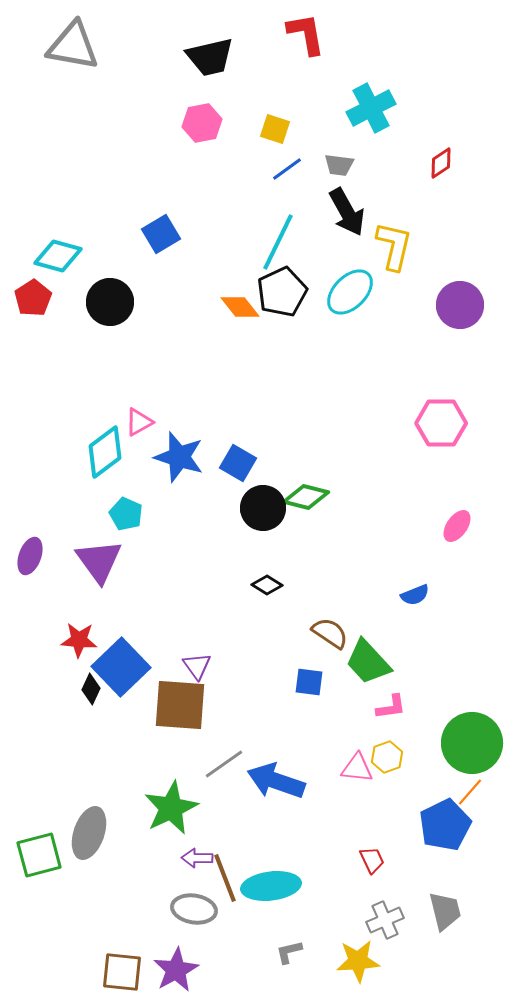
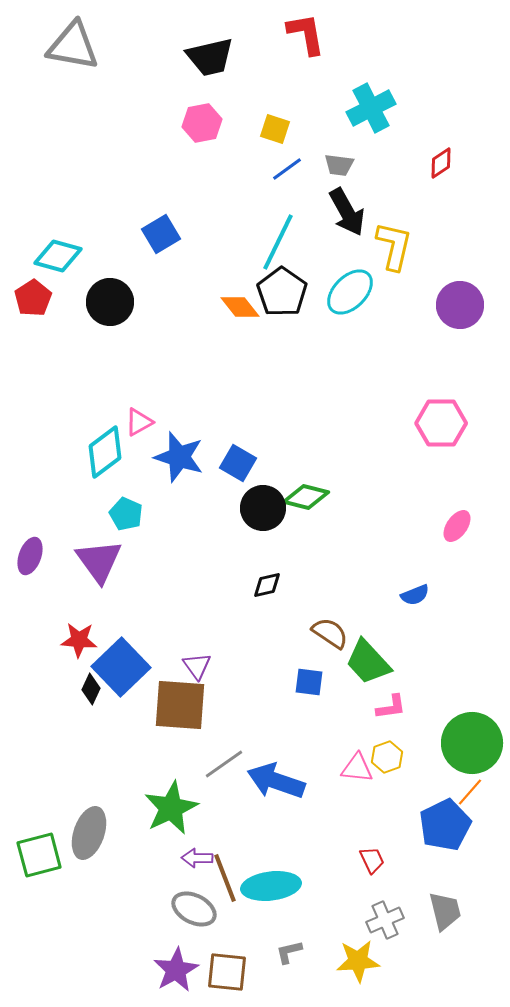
black pentagon at (282, 292): rotated 12 degrees counterclockwise
black diamond at (267, 585): rotated 44 degrees counterclockwise
gray ellipse at (194, 909): rotated 18 degrees clockwise
brown square at (122, 972): moved 105 px right
